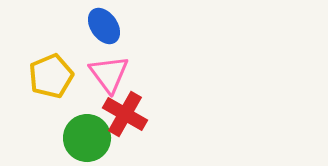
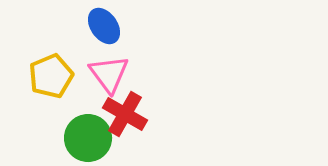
green circle: moved 1 px right
